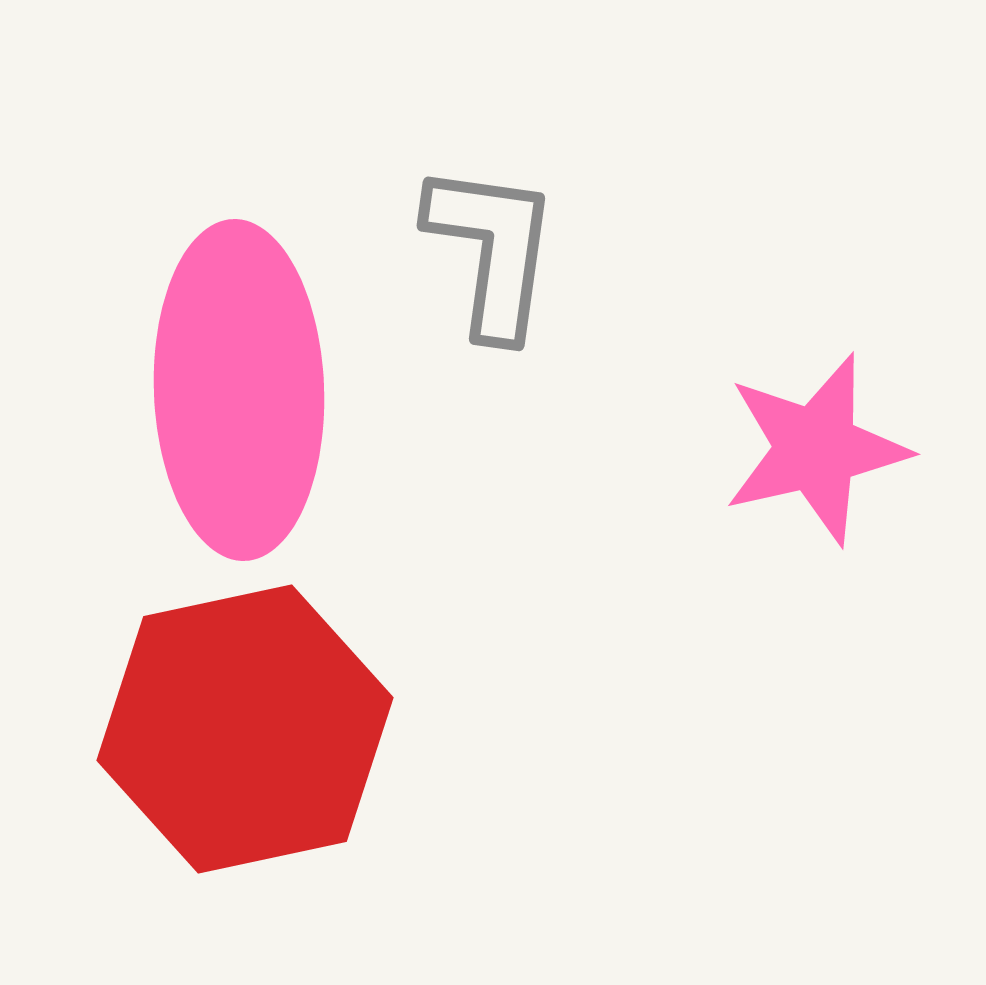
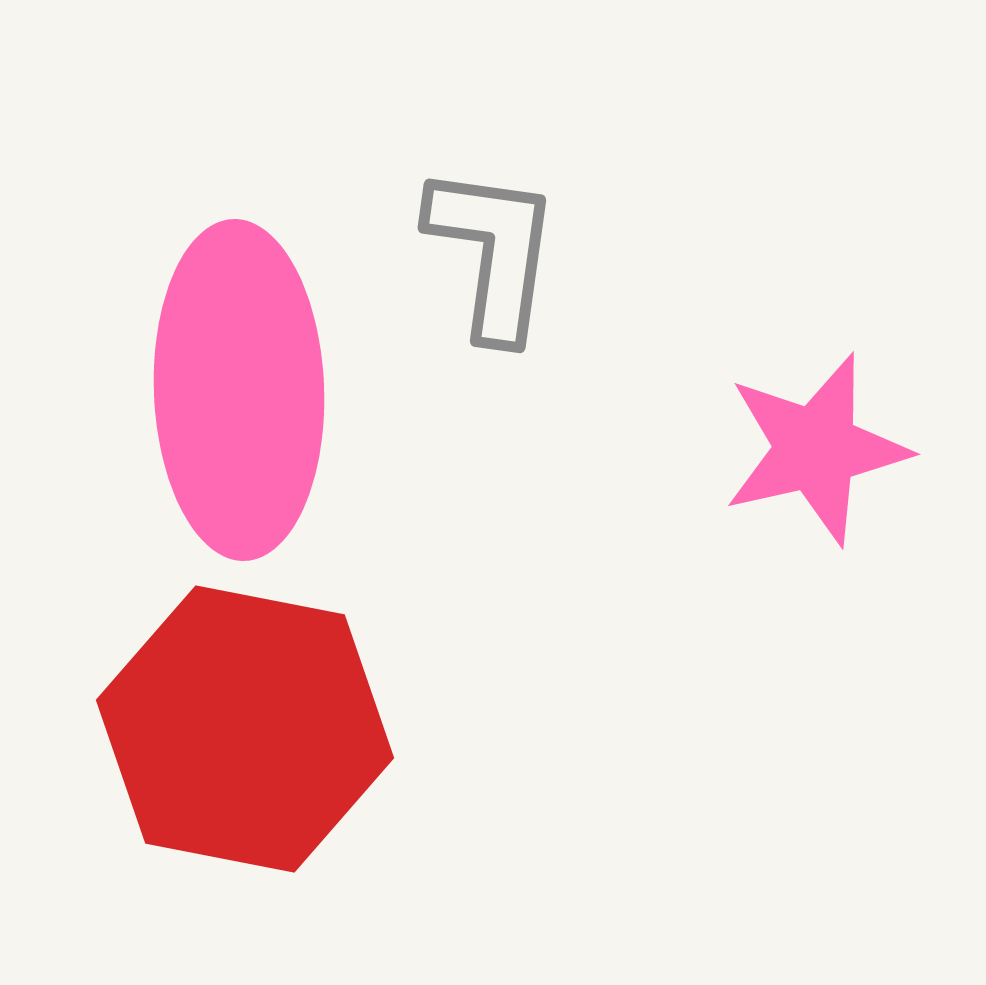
gray L-shape: moved 1 px right, 2 px down
red hexagon: rotated 23 degrees clockwise
